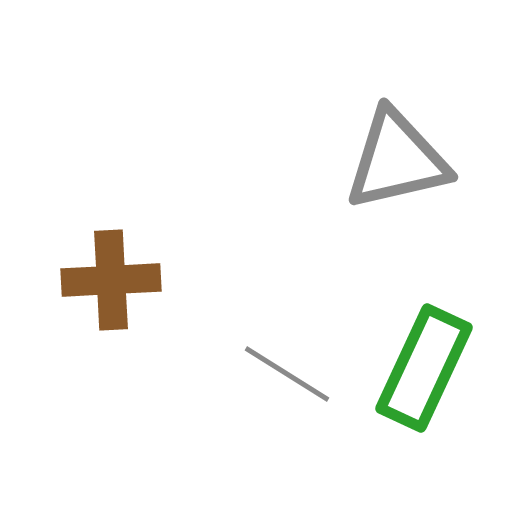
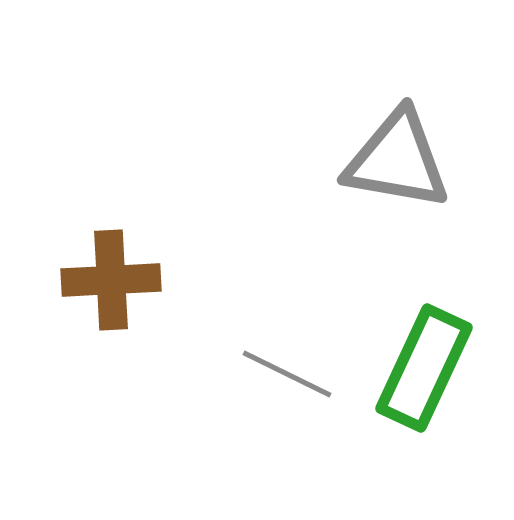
gray triangle: rotated 23 degrees clockwise
gray line: rotated 6 degrees counterclockwise
